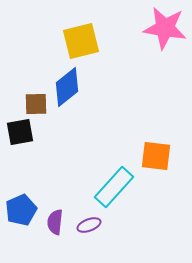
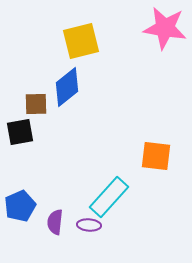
cyan rectangle: moved 5 px left, 10 px down
blue pentagon: moved 1 px left, 4 px up
purple ellipse: rotated 25 degrees clockwise
